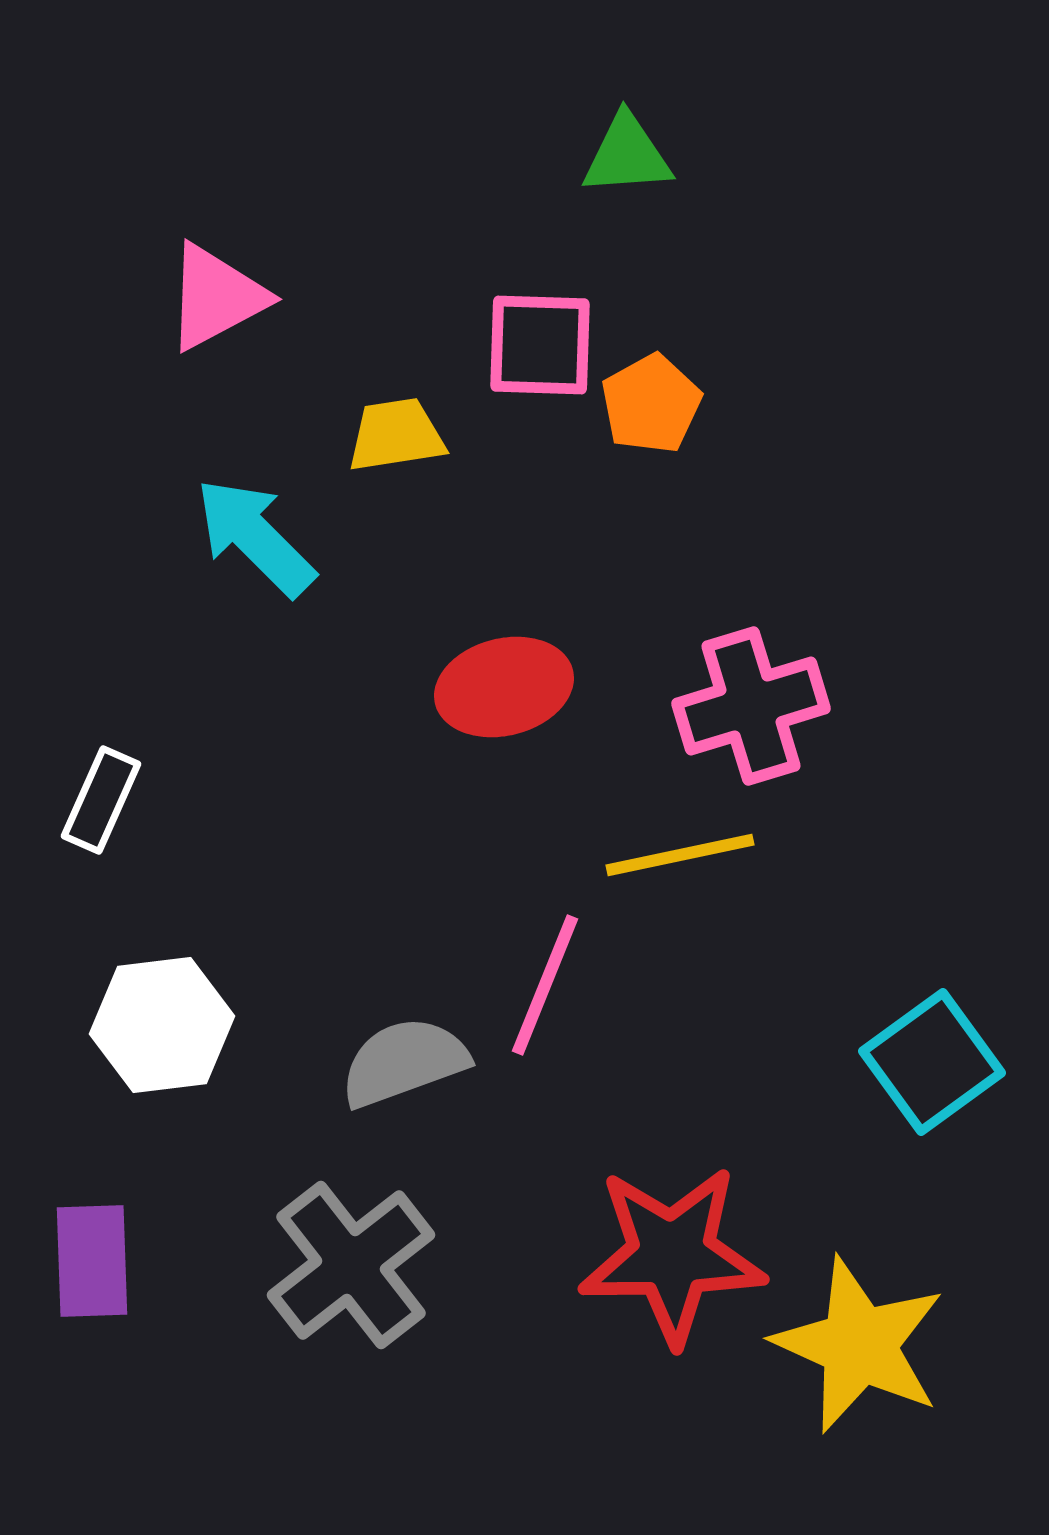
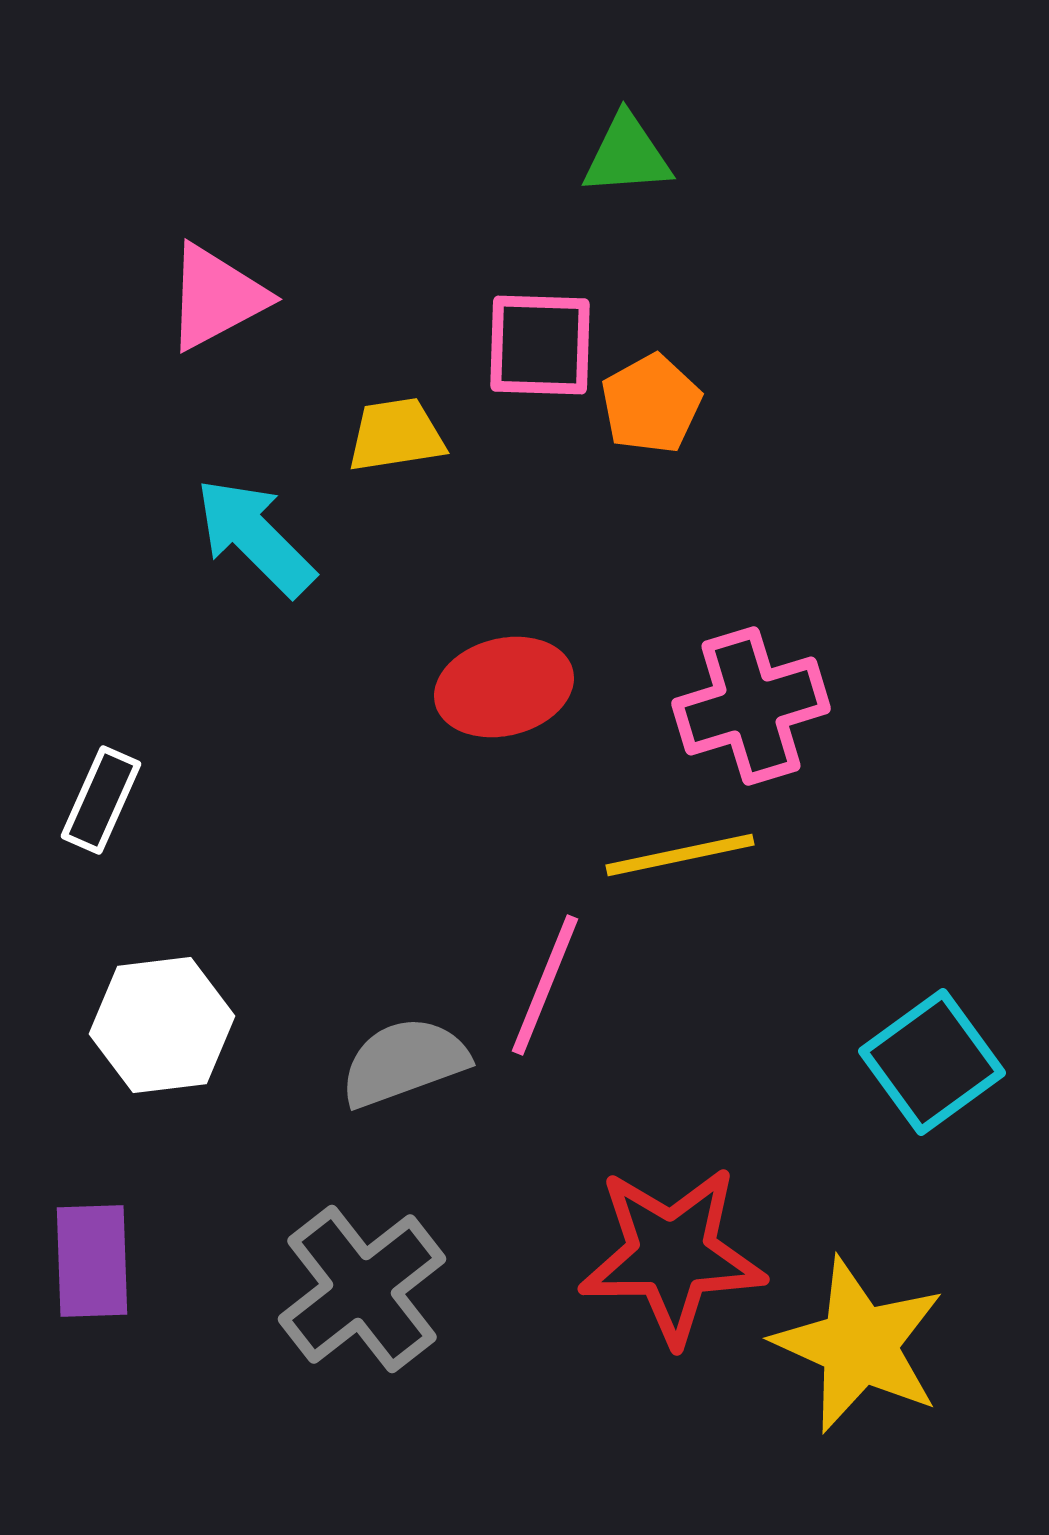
gray cross: moved 11 px right, 24 px down
